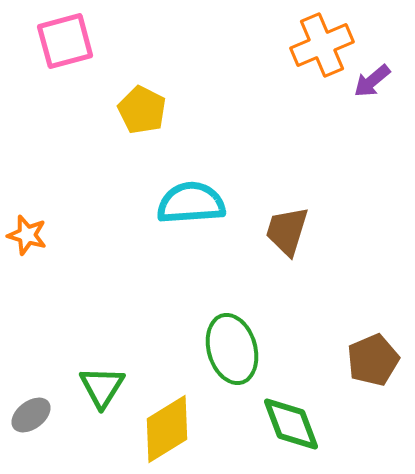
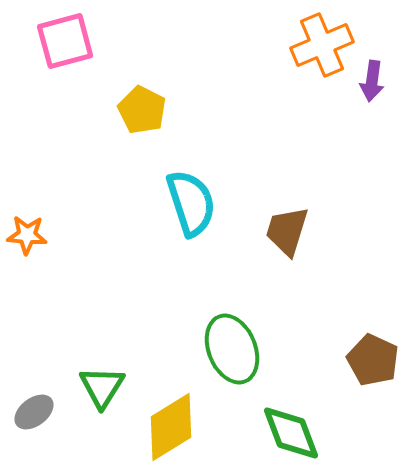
purple arrow: rotated 42 degrees counterclockwise
cyan semicircle: rotated 76 degrees clockwise
orange star: rotated 12 degrees counterclockwise
green ellipse: rotated 6 degrees counterclockwise
brown pentagon: rotated 24 degrees counterclockwise
gray ellipse: moved 3 px right, 3 px up
green diamond: moved 9 px down
yellow diamond: moved 4 px right, 2 px up
